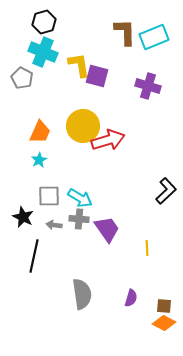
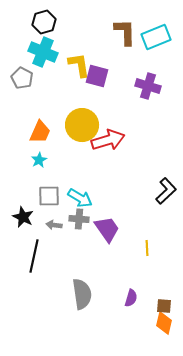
cyan rectangle: moved 2 px right
yellow circle: moved 1 px left, 1 px up
orange diamond: rotated 75 degrees clockwise
